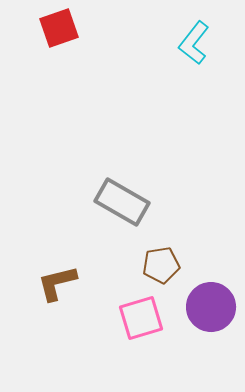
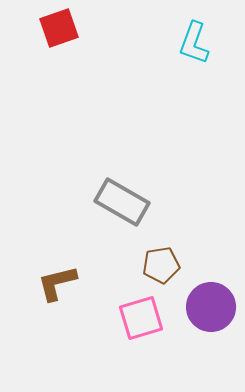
cyan L-shape: rotated 18 degrees counterclockwise
